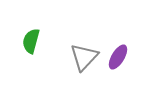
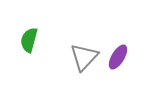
green semicircle: moved 2 px left, 1 px up
